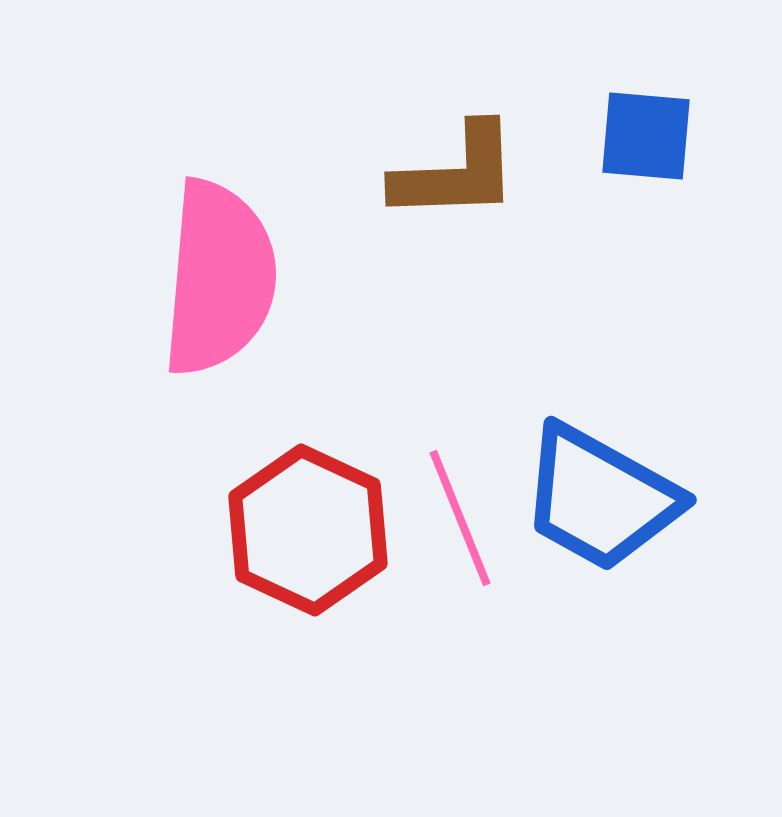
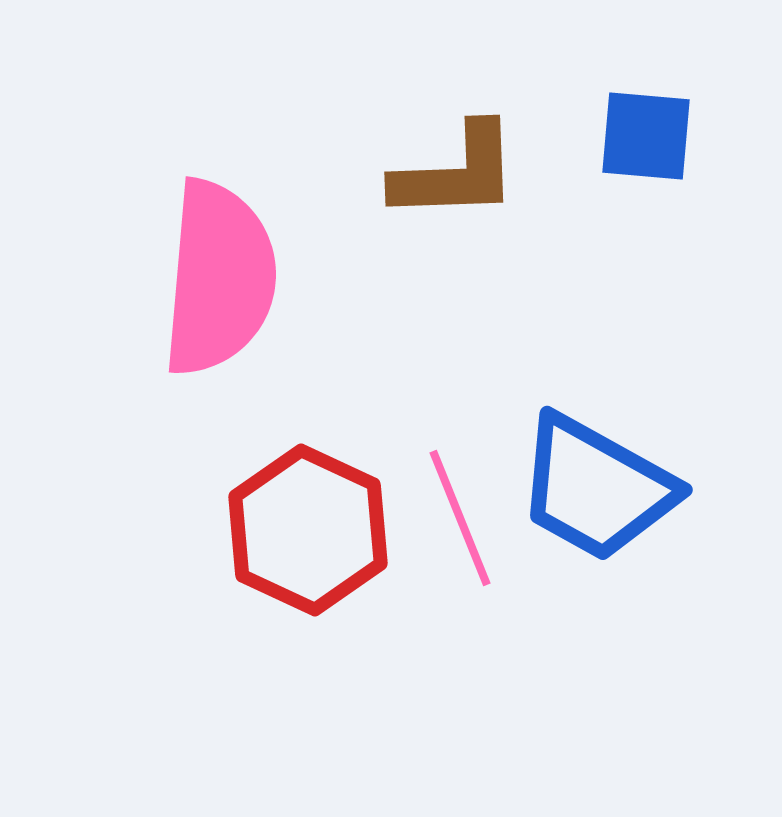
blue trapezoid: moved 4 px left, 10 px up
